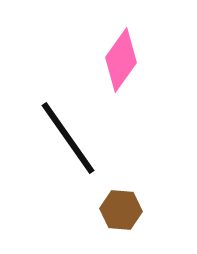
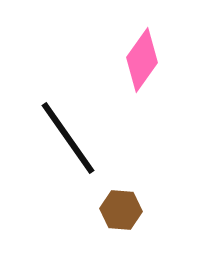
pink diamond: moved 21 px right
